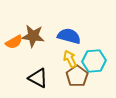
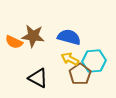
blue semicircle: moved 1 px down
orange semicircle: rotated 54 degrees clockwise
yellow arrow: rotated 36 degrees counterclockwise
brown pentagon: moved 3 px right, 2 px up
